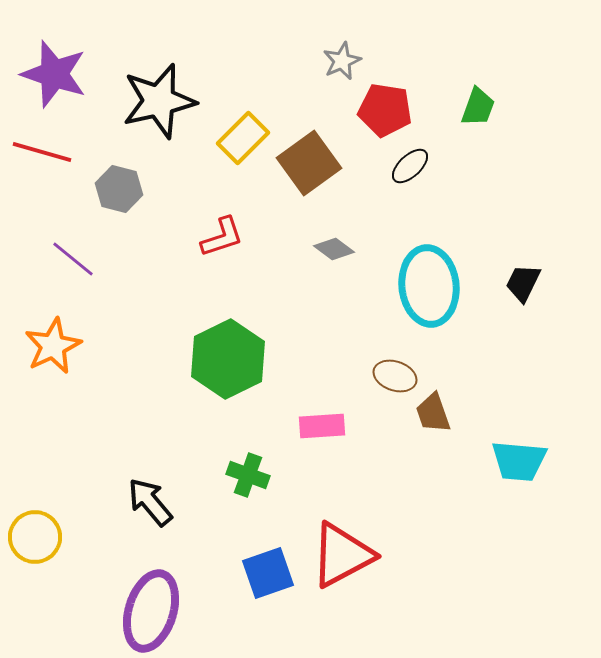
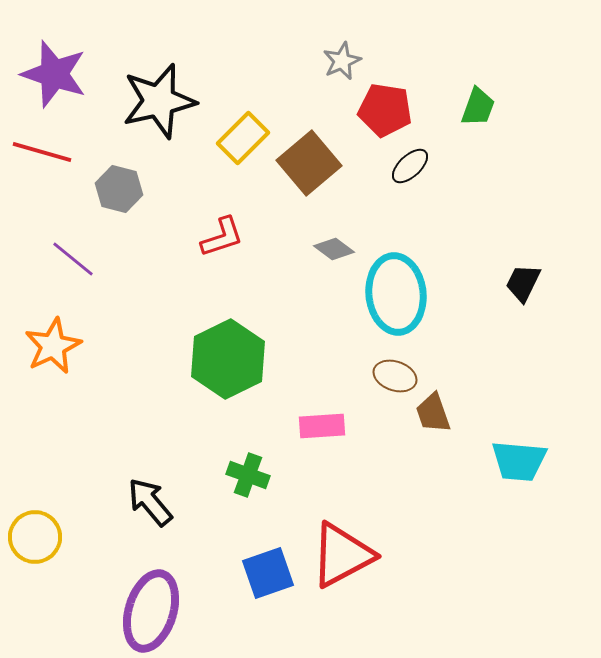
brown square: rotated 4 degrees counterclockwise
cyan ellipse: moved 33 px left, 8 px down
